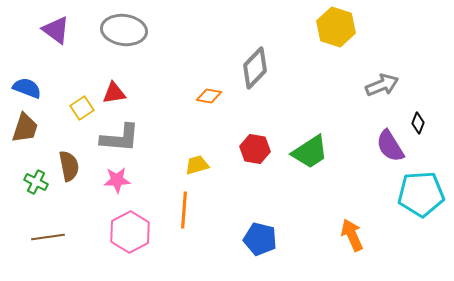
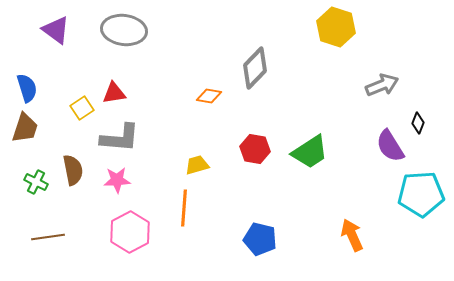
blue semicircle: rotated 52 degrees clockwise
brown semicircle: moved 4 px right, 4 px down
orange line: moved 2 px up
